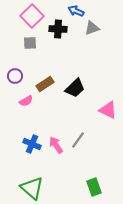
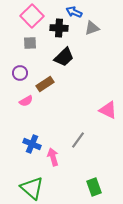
blue arrow: moved 2 px left, 1 px down
black cross: moved 1 px right, 1 px up
purple circle: moved 5 px right, 3 px up
black trapezoid: moved 11 px left, 31 px up
pink arrow: moved 3 px left, 12 px down; rotated 18 degrees clockwise
